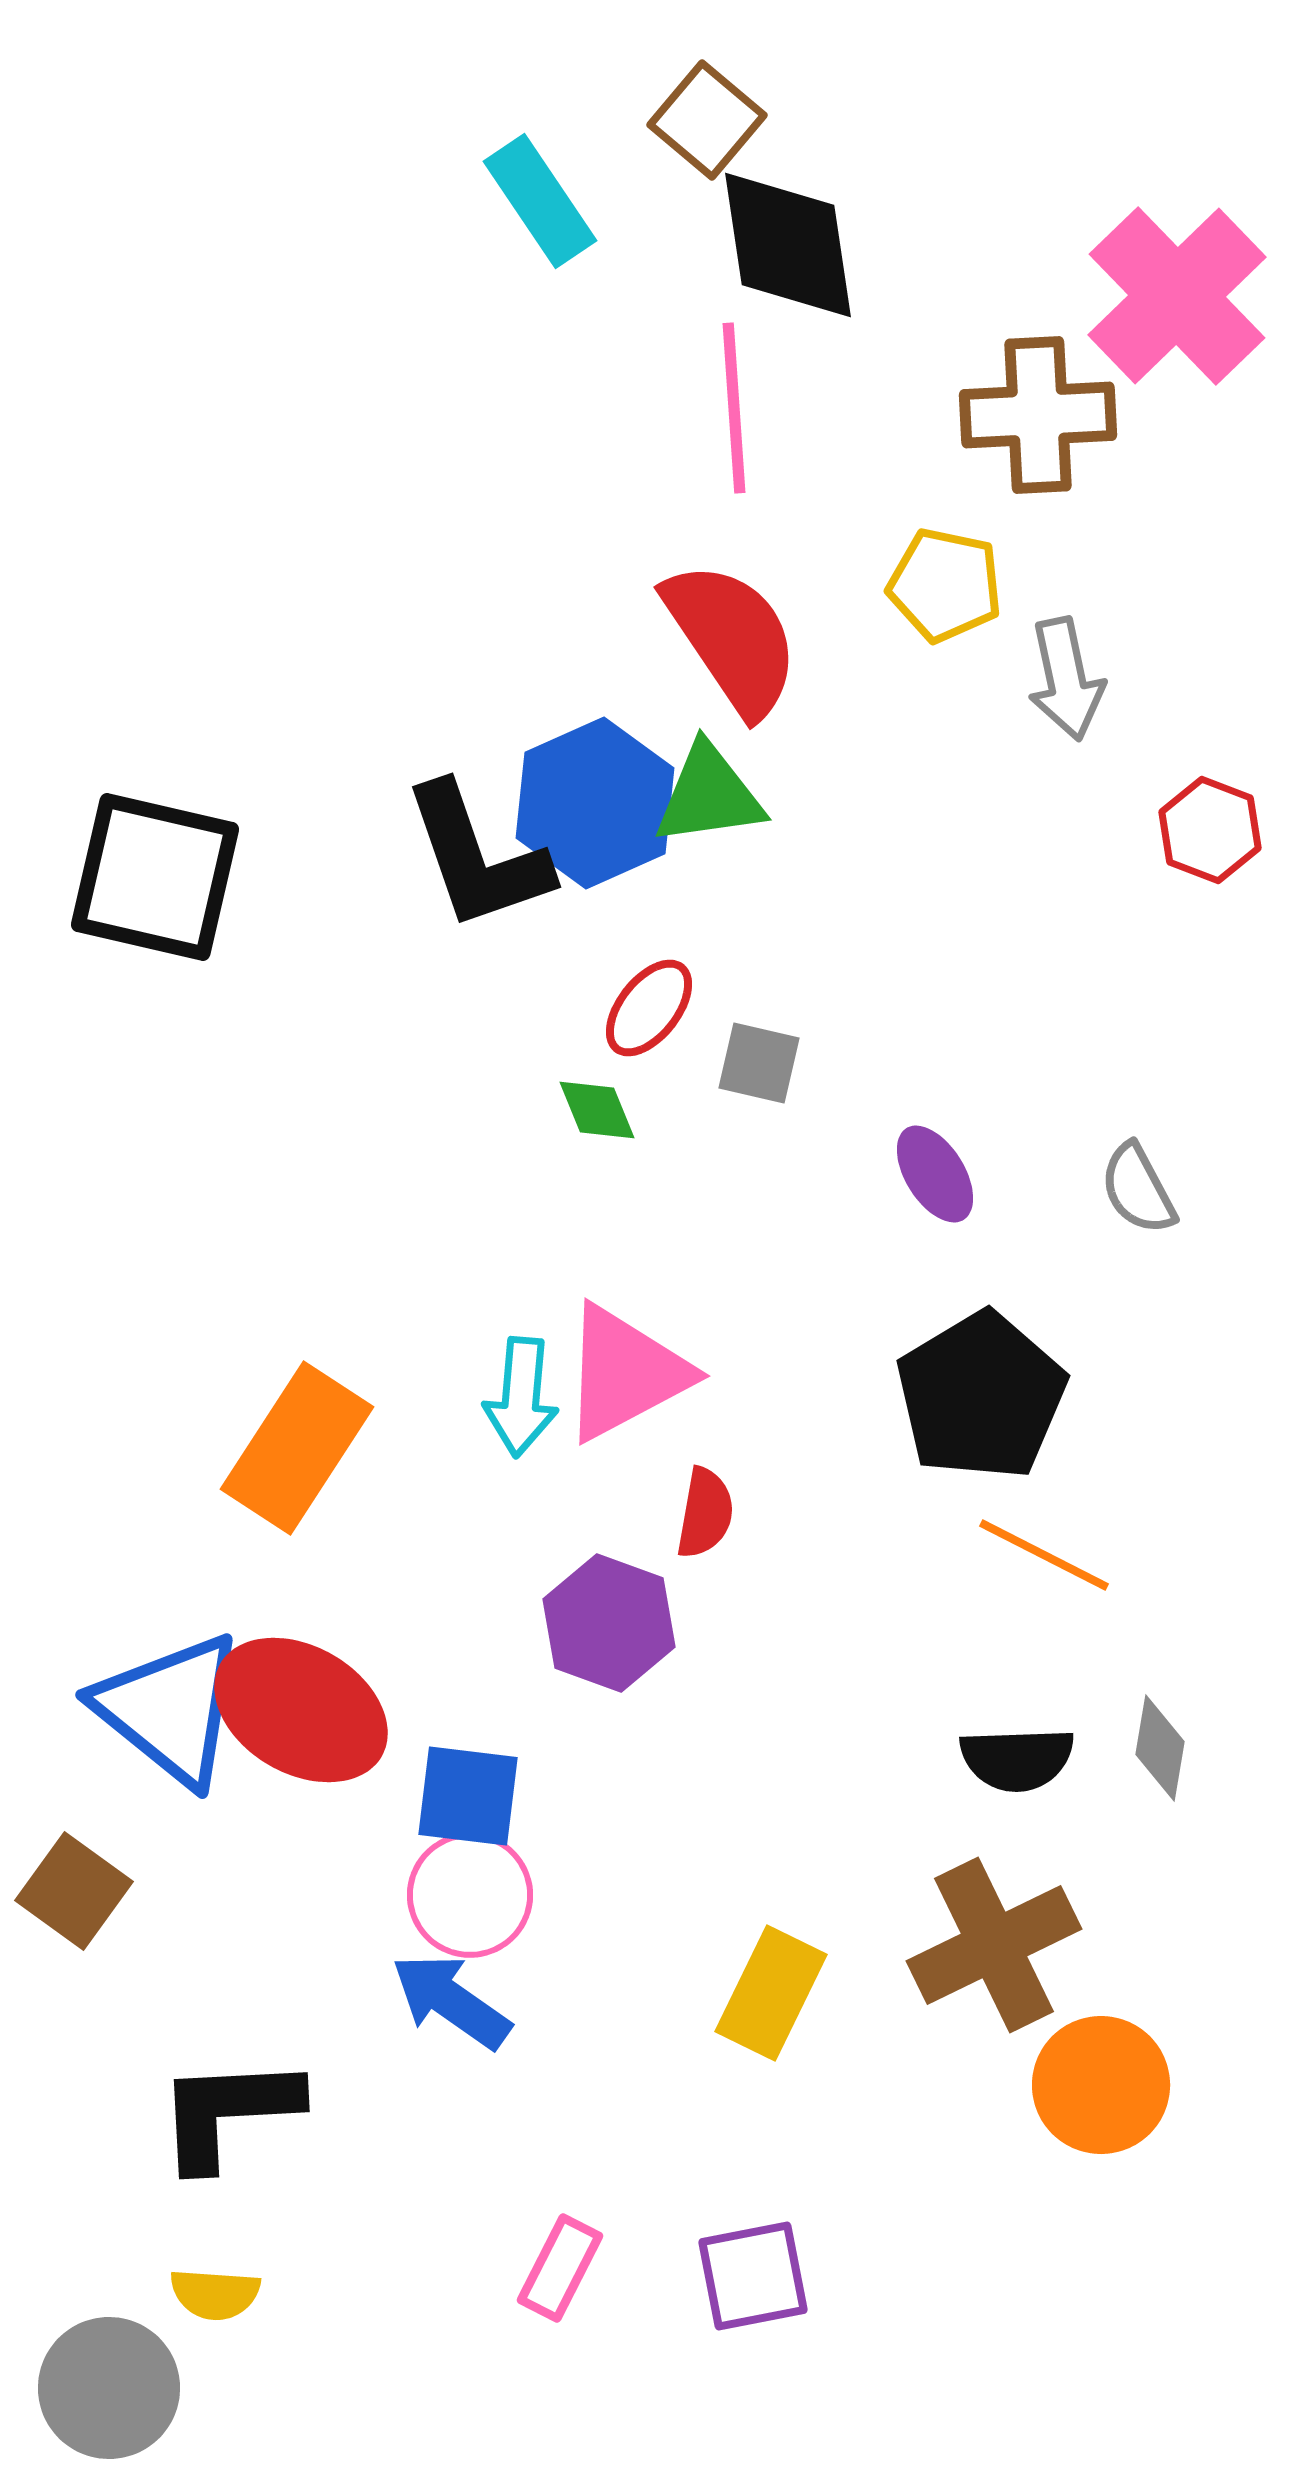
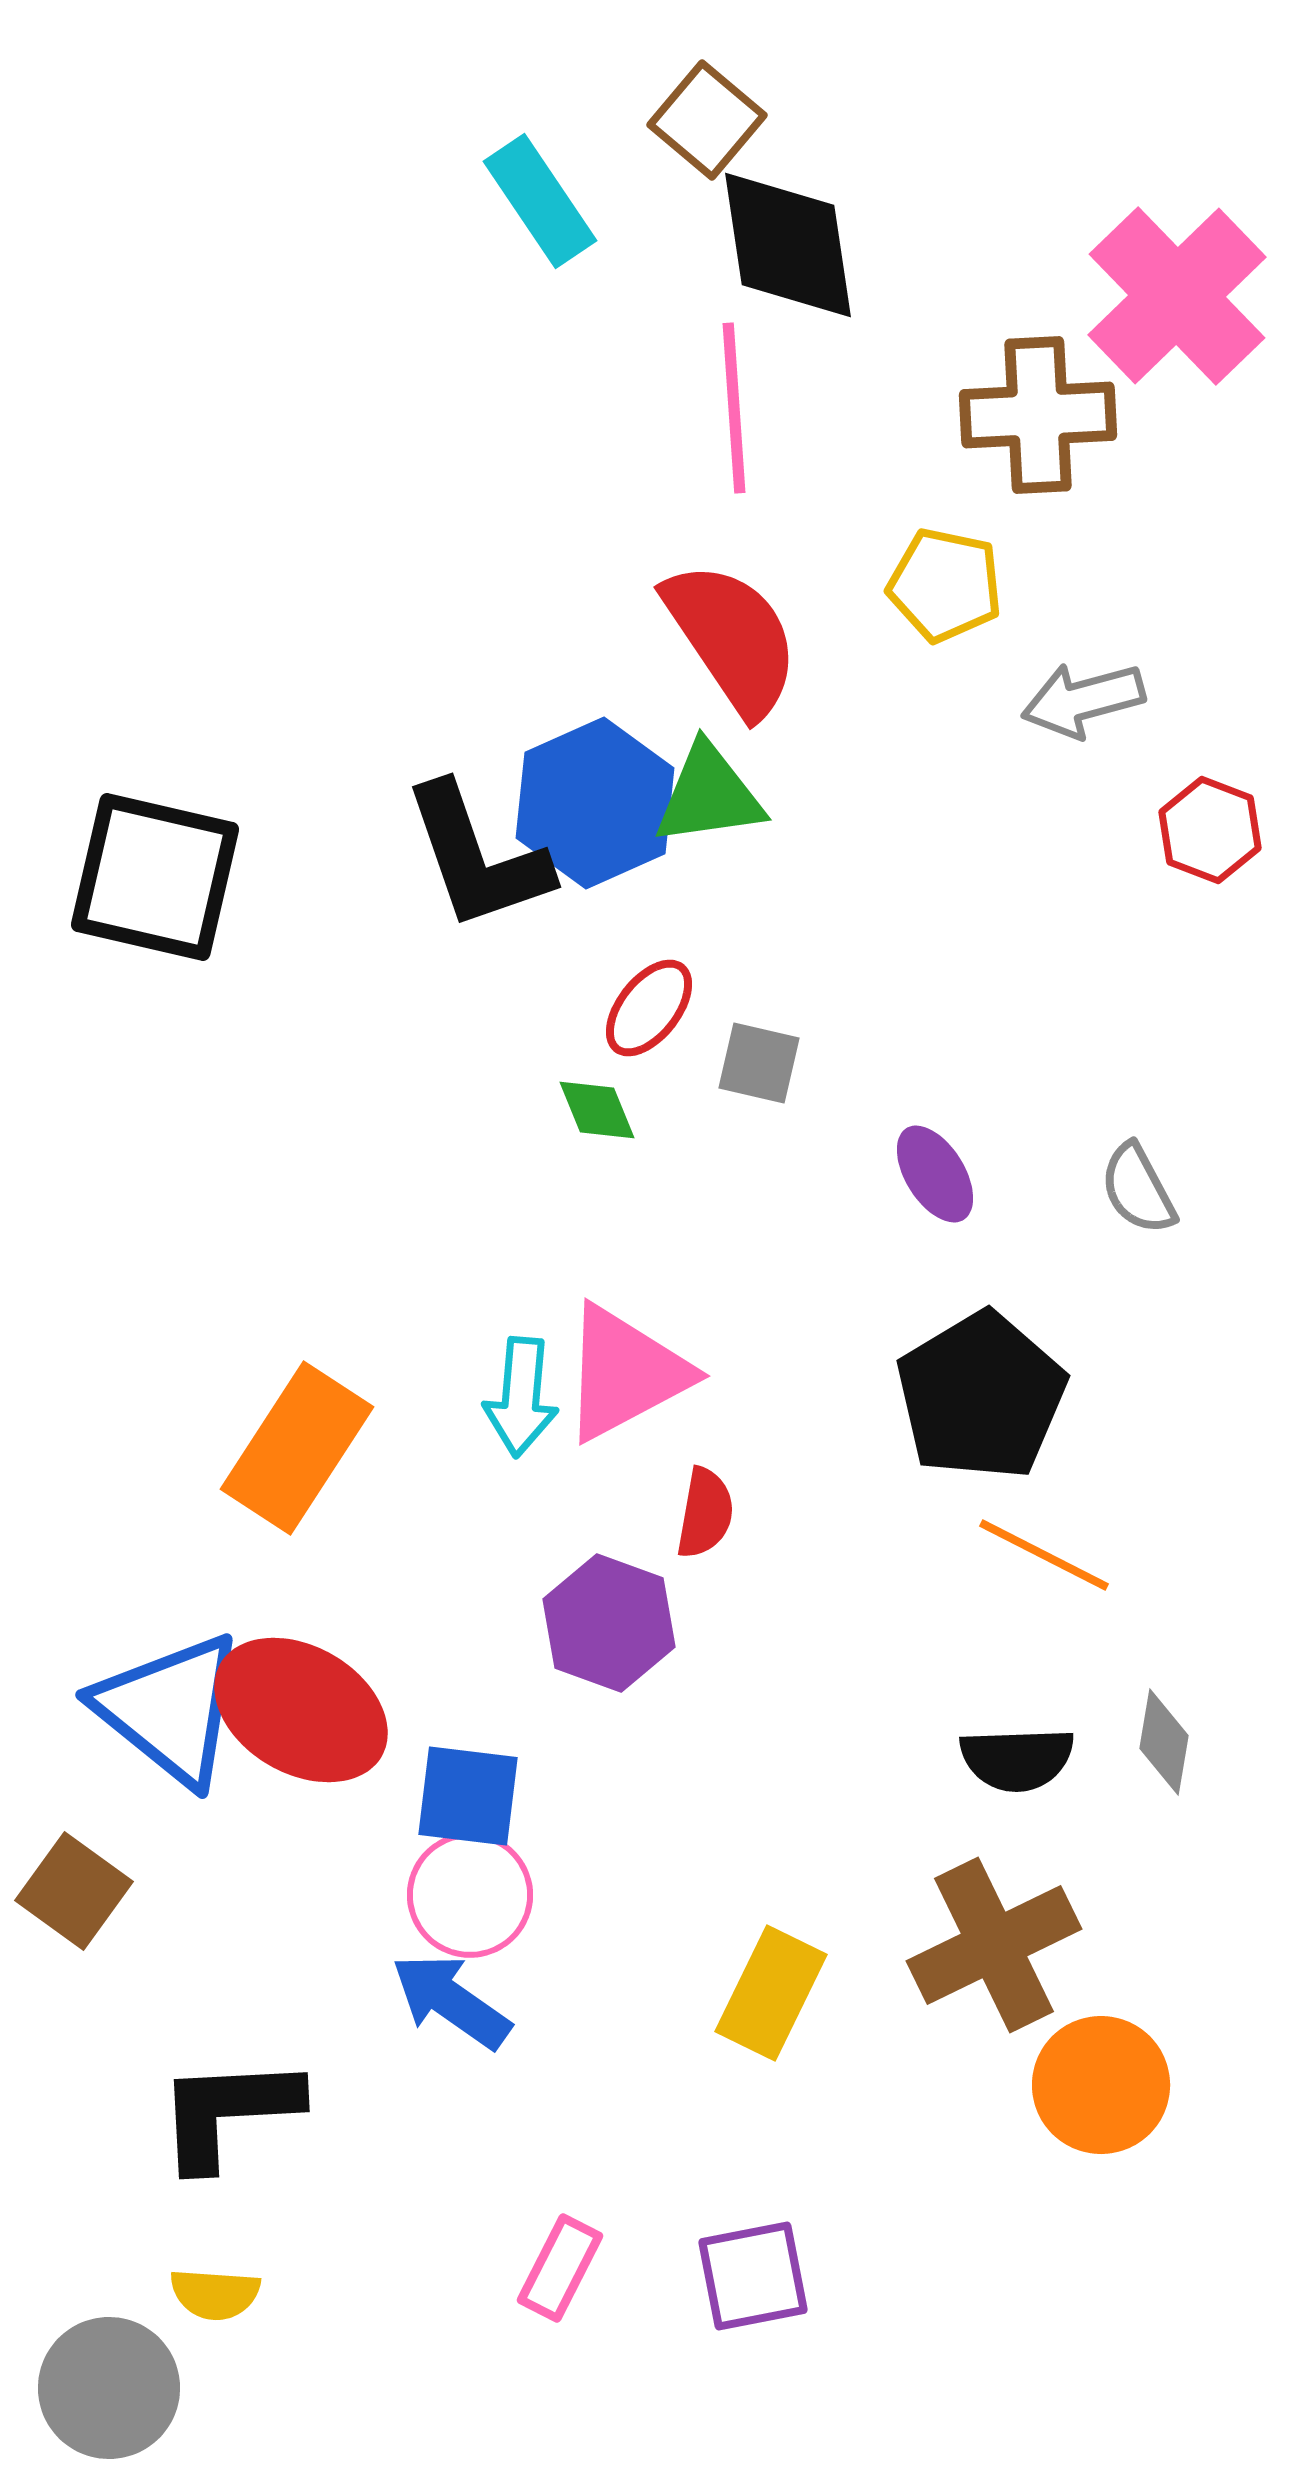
gray arrow at (1066, 679): moved 17 px right, 21 px down; rotated 87 degrees clockwise
gray diamond at (1160, 1748): moved 4 px right, 6 px up
